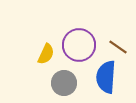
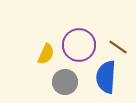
gray circle: moved 1 px right, 1 px up
